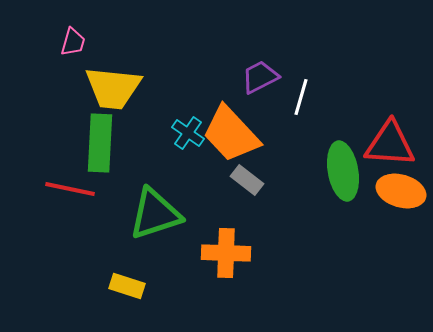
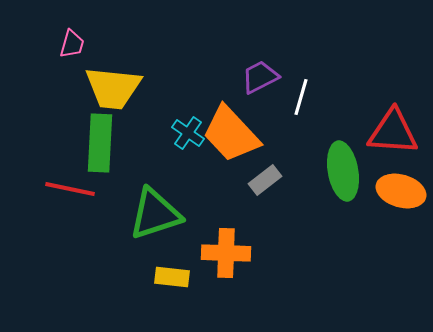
pink trapezoid: moved 1 px left, 2 px down
red triangle: moved 3 px right, 12 px up
gray rectangle: moved 18 px right; rotated 76 degrees counterclockwise
yellow rectangle: moved 45 px right, 9 px up; rotated 12 degrees counterclockwise
